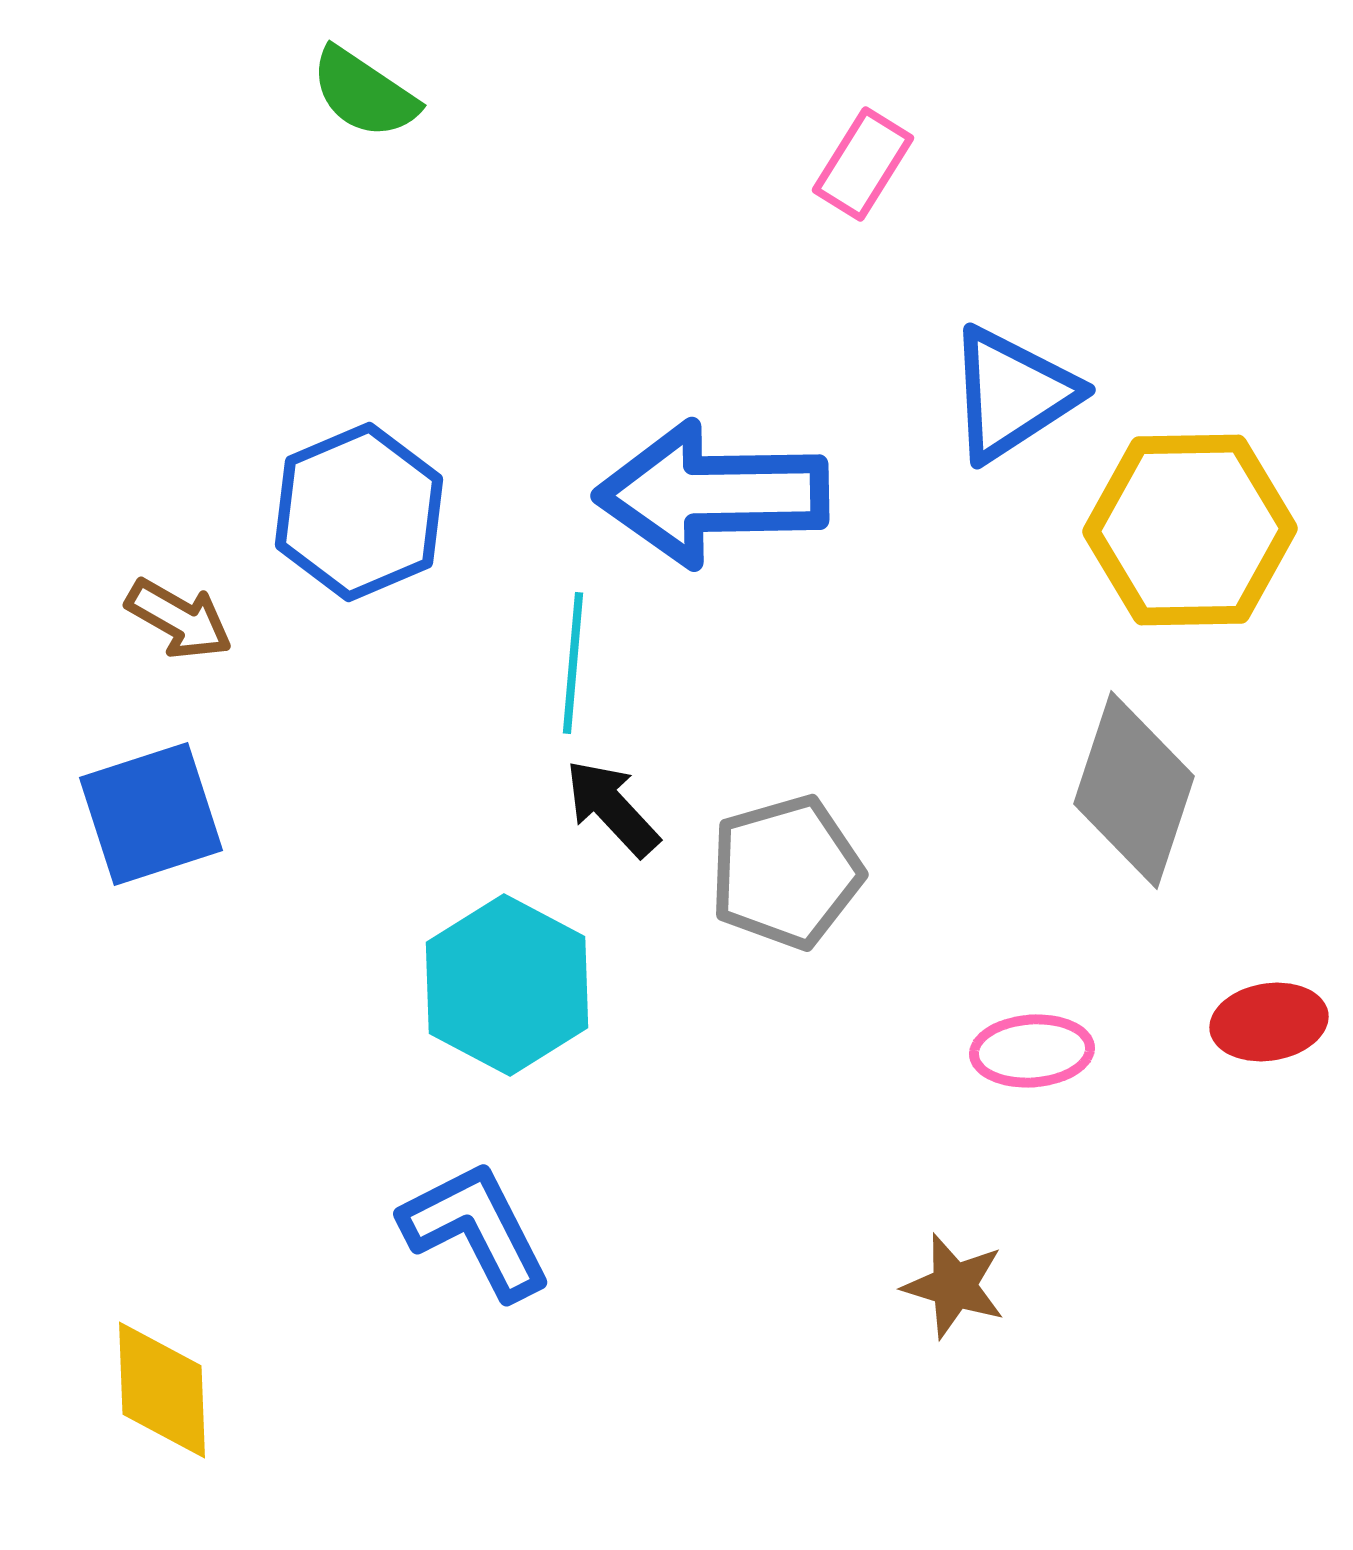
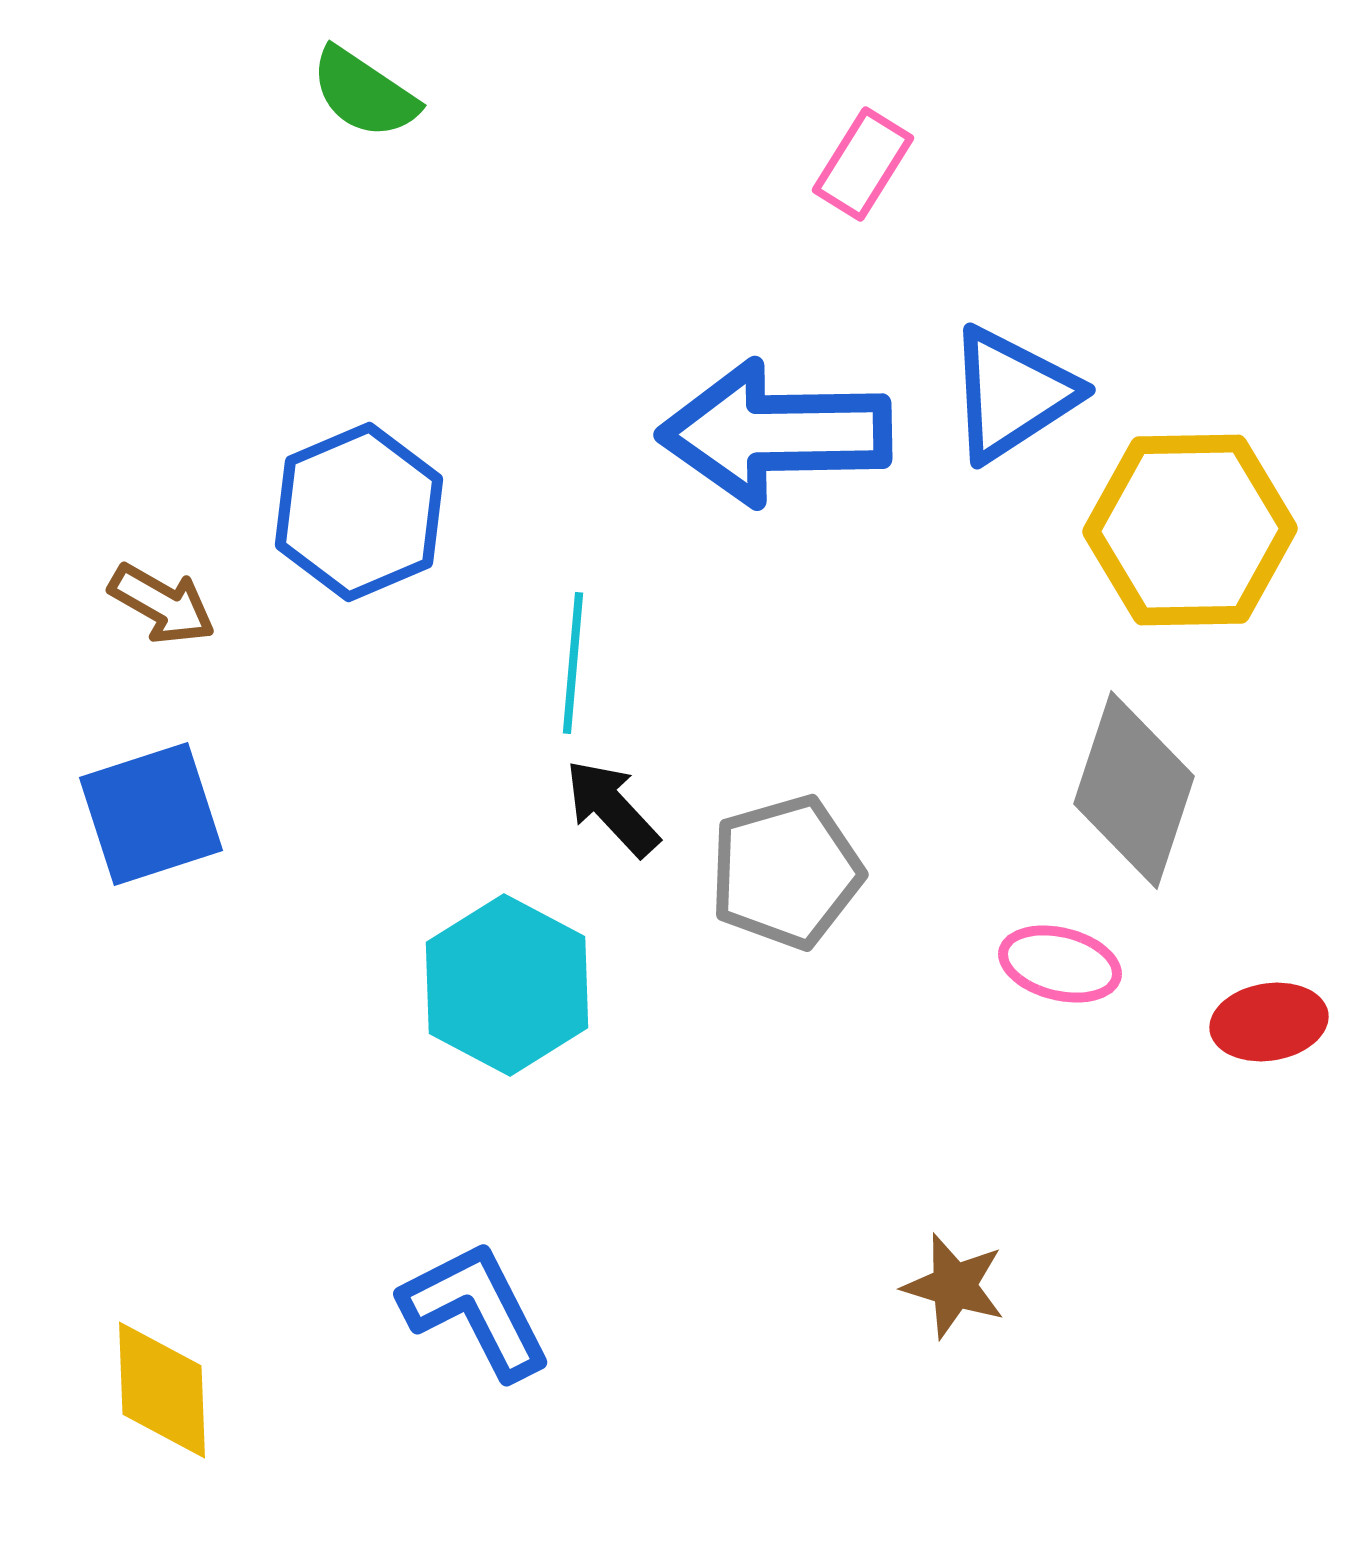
blue arrow: moved 63 px right, 61 px up
brown arrow: moved 17 px left, 15 px up
pink ellipse: moved 28 px right, 87 px up; rotated 18 degrees clockwise
blue L-shape: moved 80 px down
